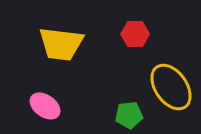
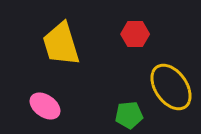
yellow trapezoid: rotated 66 degrees clockwise
